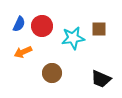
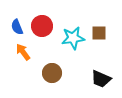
blue semicircle: moved 2 px left, 3 px down; rotated 133 degrees clockwise
brown square: moved 4 px down
orange arrow: rotated 78 degrees clockwise
